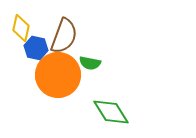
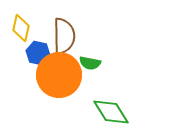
brown semicircle: rotated 21 degrees counterclockwise
blue hexagon: moved 2 px right, 5 px down
orange circle: moved 1 px right
